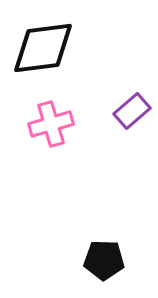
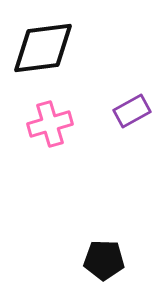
purple rectangle: rotated 12 degrees clockwise
pink cross: moved 1 px left
